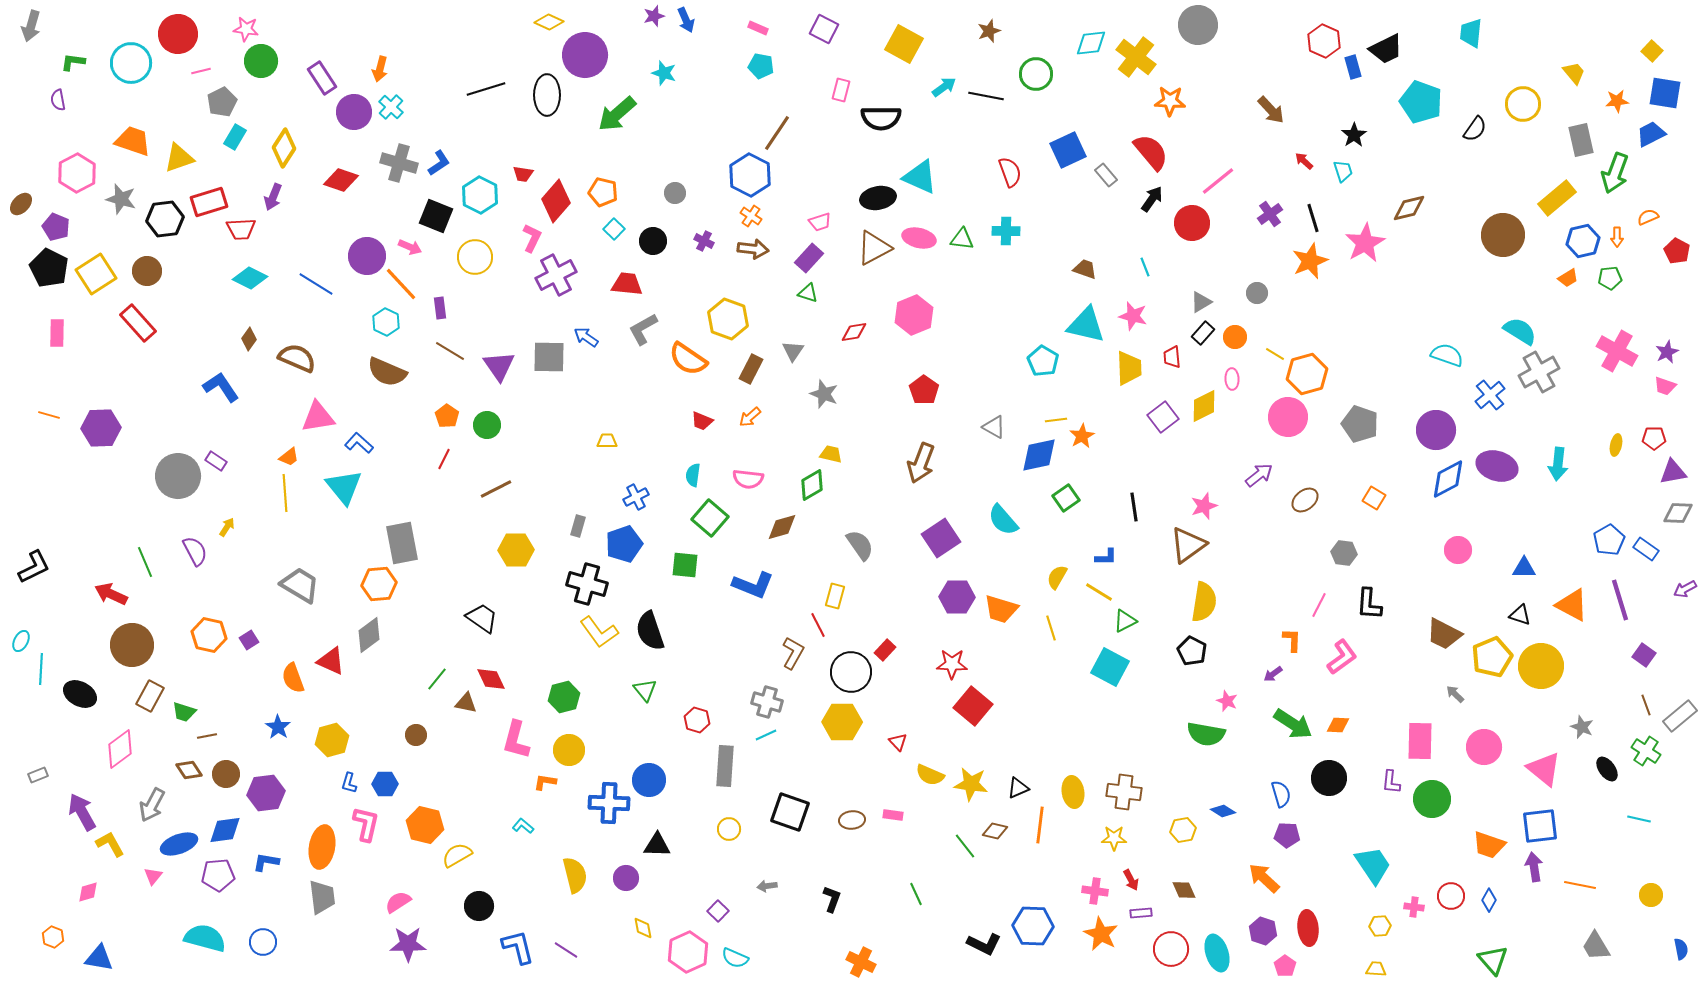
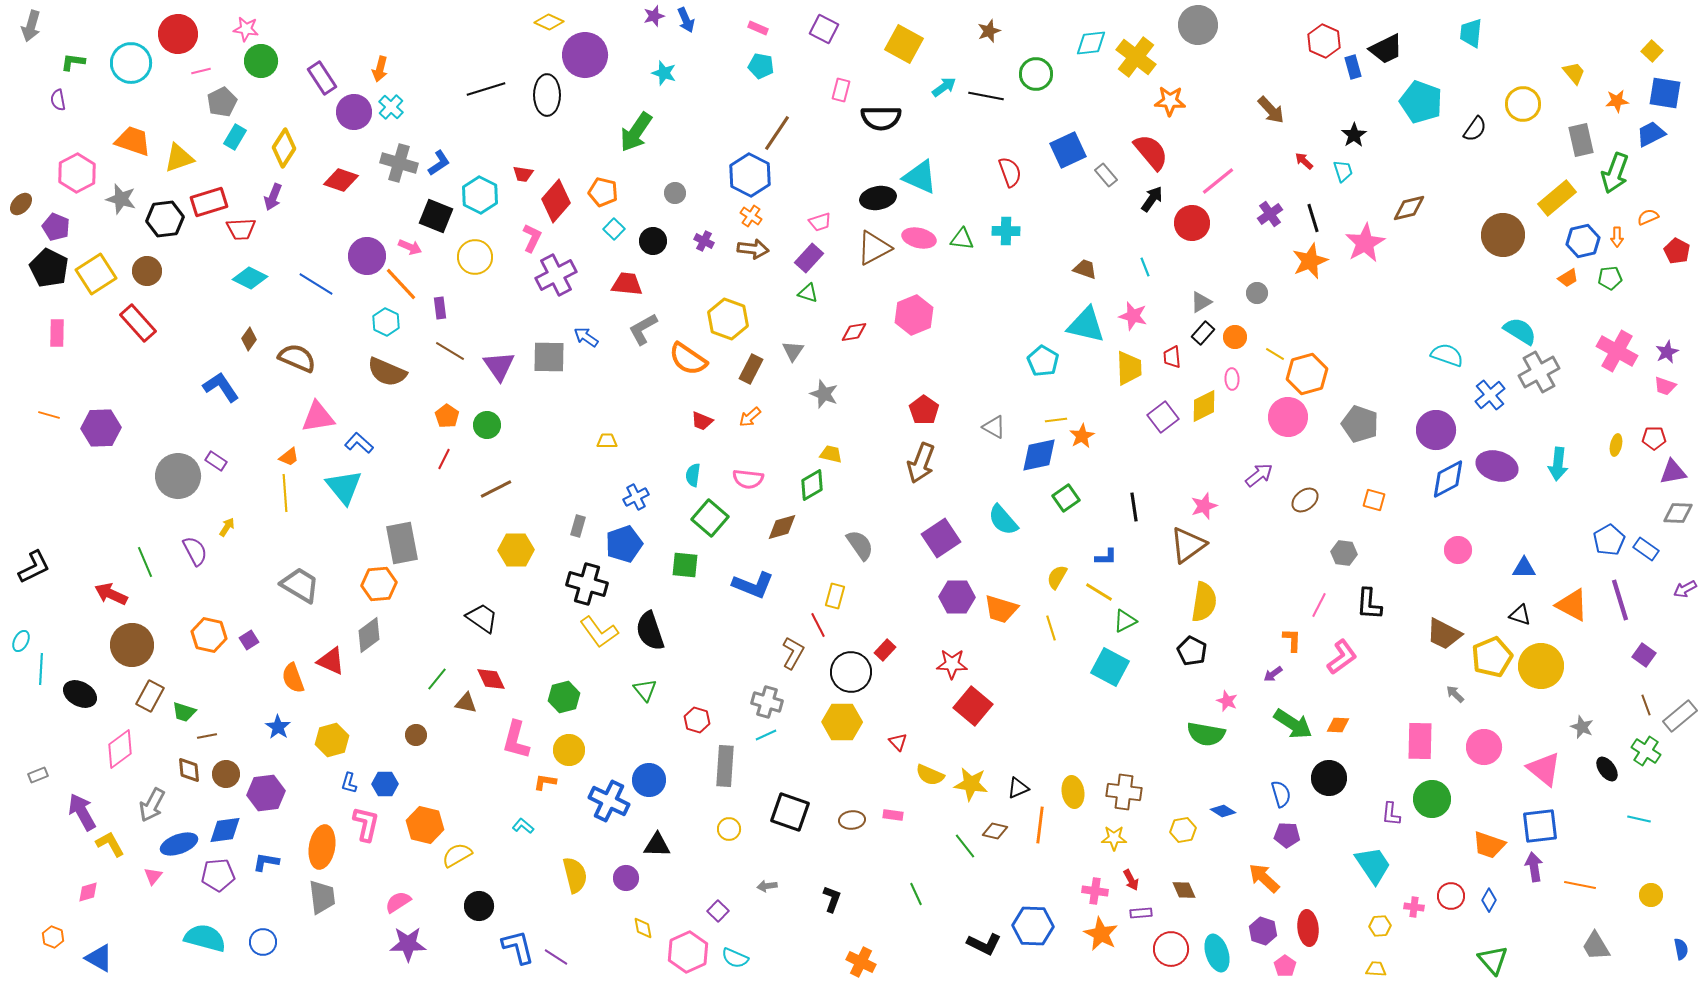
green arrow at (617, 114): moved 19 px right, 18 px down; rotated 15 degrees counterclockwise
red pentagon at (924, 390): moved 20 px down
orange square at (1374, 498): moved 2 px down; rotated 15 degrees counterclockwise
brown diamond at (189, 770): rotated 28 degrees clockwise
purple L-shape at (1391, 782): moved 32 px down
blue cross at (609, 803): moved 2 px up; rotated 24 degrees clockwise
purple line at (566, 950): moved 10 px left, 7 px down
blue triangle at (99, 958): rotated 20 degrees clockwise
